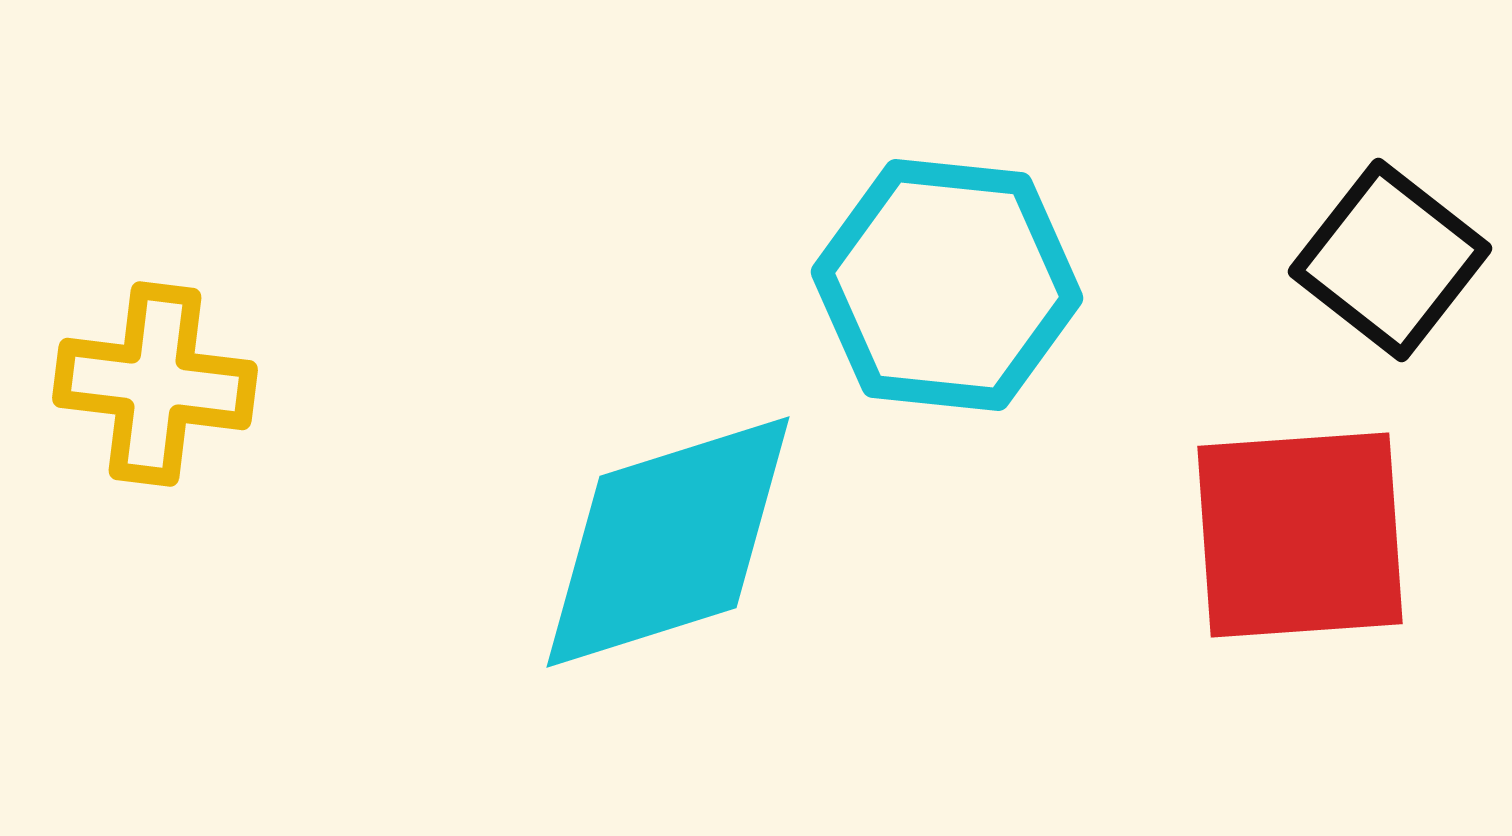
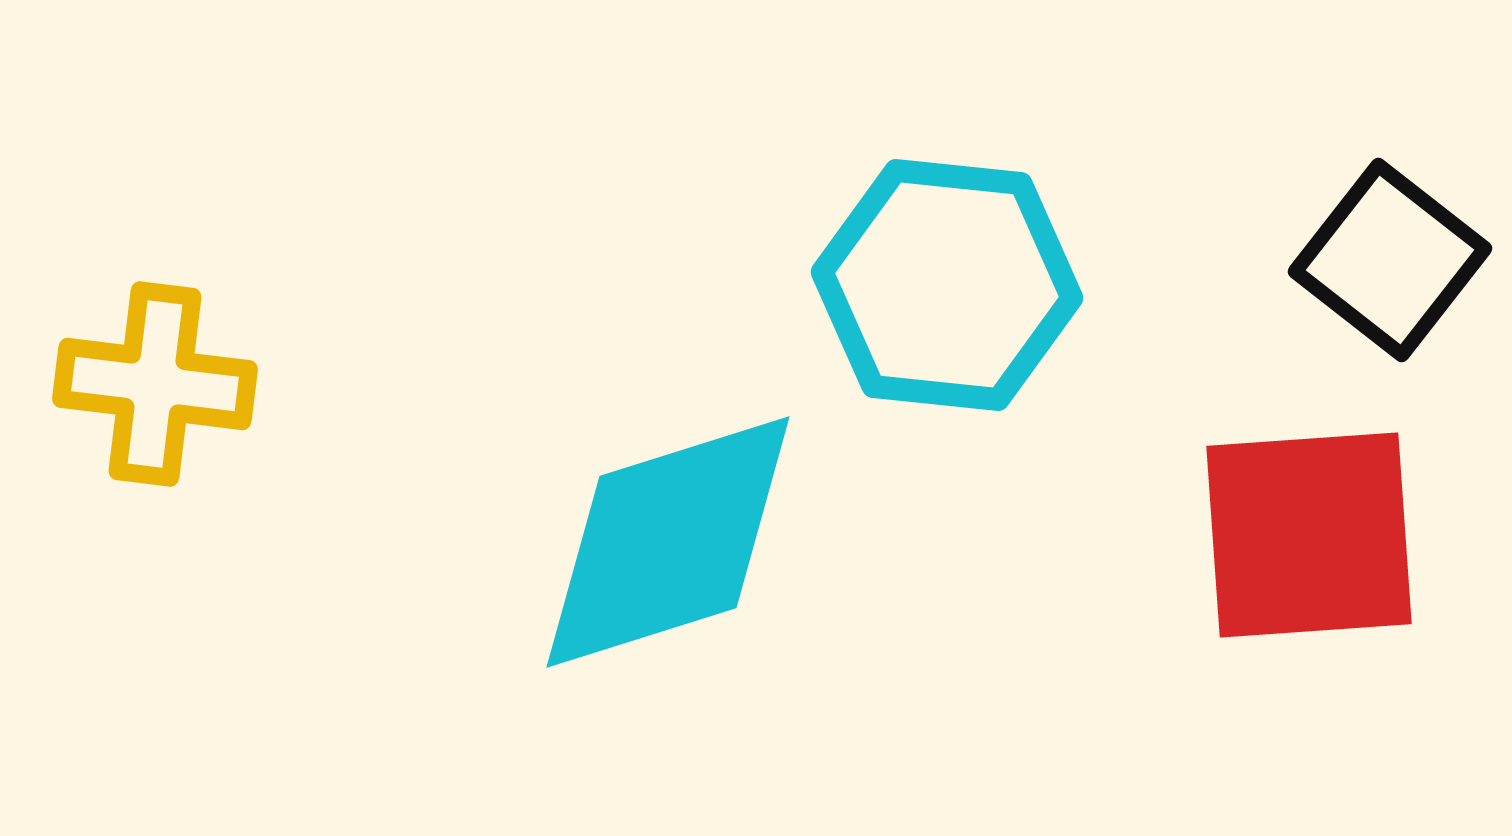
red square: moved 9 px right
